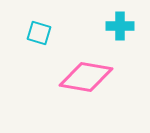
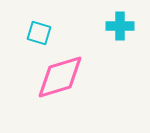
pink diamond: moved 26 px left; rotated 26 degrees counterclockwise
